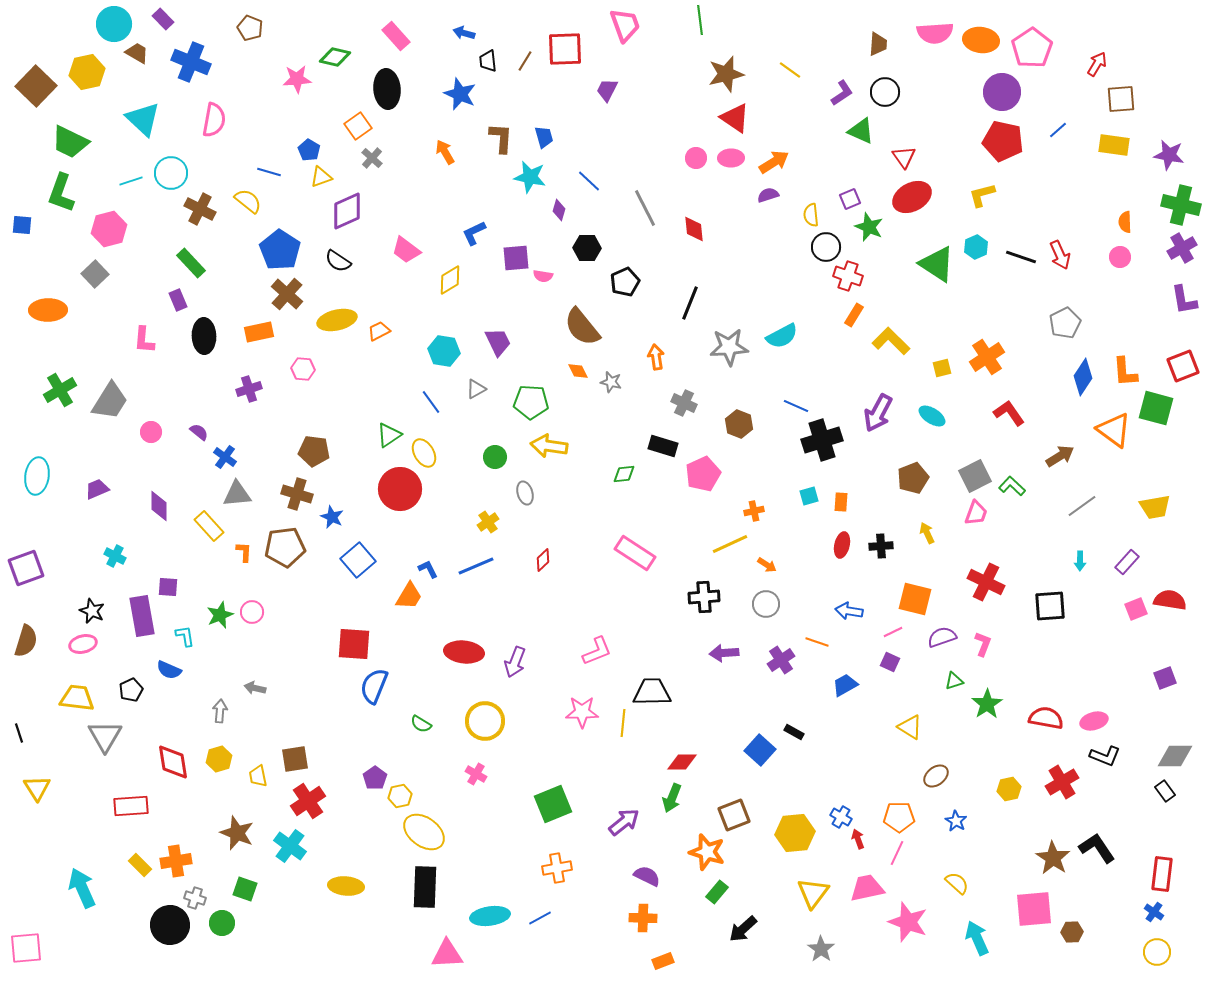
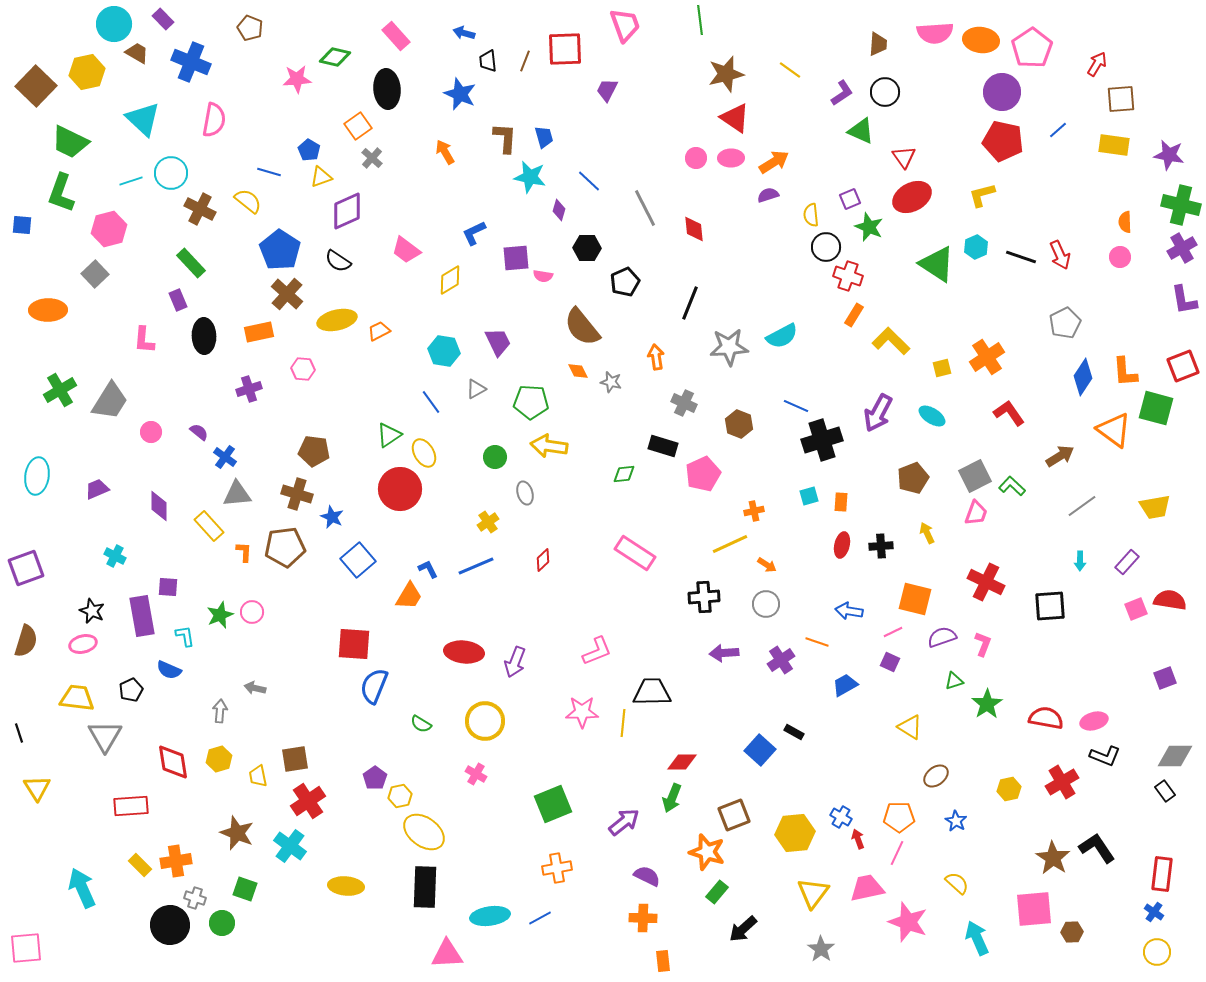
brown line at (525, 61): rotated 10 degrees counterclockwise
brown L-shape at (501, 138): moved 4 px right
orange rectangle at (663, 961): rotated 75 degrees counterclockwise
